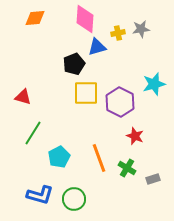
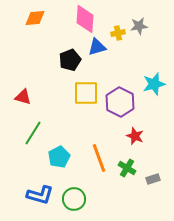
gray star: moved 2 px left, 3 px up
black pentagon: moved 4 px left, 4 px up
